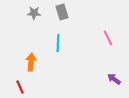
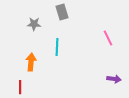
gray star: moved 11 px down
cyan line: moved 1 px left, 4 px down
purple arrow: rotated 152 degrees clockwise
red line: rotated 24 degrees clockwise
